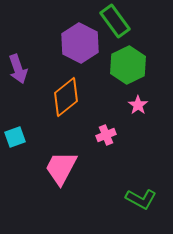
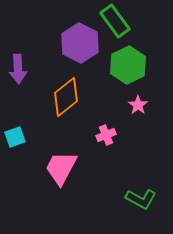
purple arrow: rotated 16 degrees clockwise
